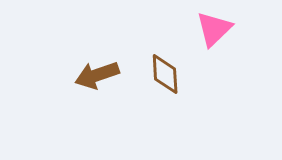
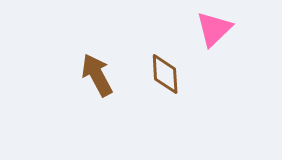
brown arrow: rotated 81 degrees clockwise
